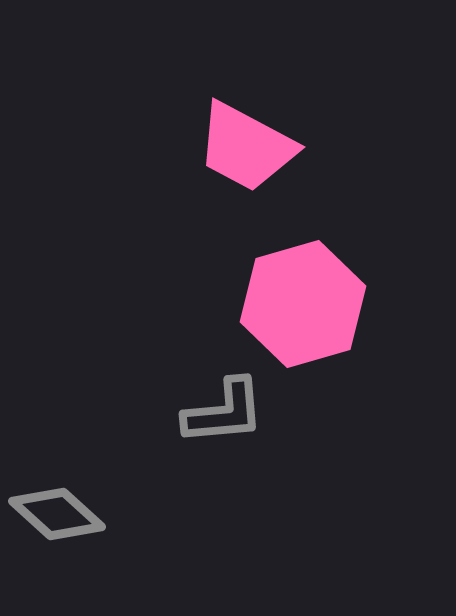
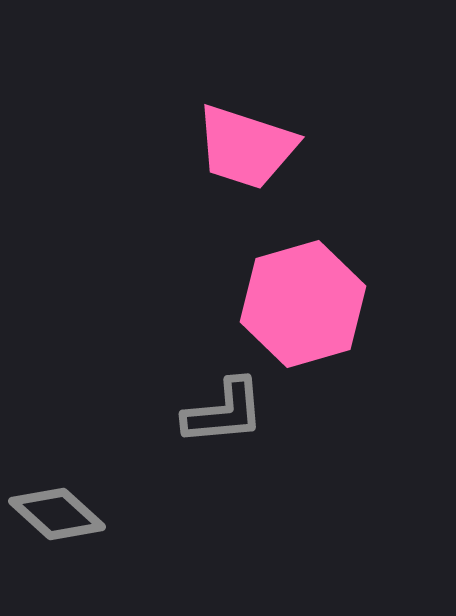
pink trapezoid: rotated 10 degrees counterclockwise
